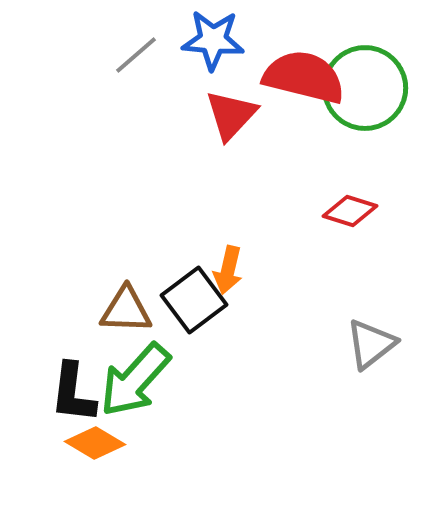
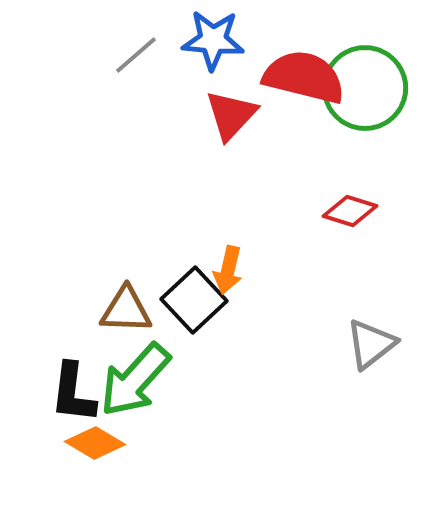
black square: rotated 6 degrees counterclockwise
